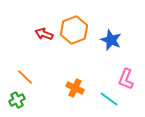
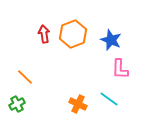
orange hexagon: moved 1 px left, 4 px down
red arrow: rotated 60 degrees clockwise
pink L-shape: moved 6 px left, 10 px up; rotated 20 degrees counterclockwise
orange cross: moved 3 px right, 16 px down
green cross: moved 4 px down
